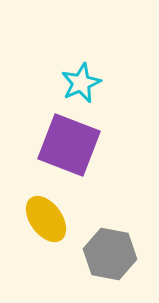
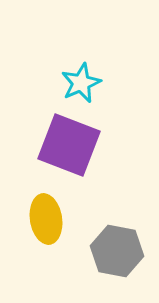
yellow ellipse: rotated 27 degrees clockwise
gray hexagon: moved 7 px right, 3 px up
